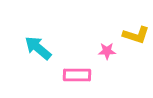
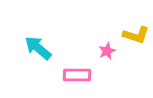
pink star: rotated 24 degrees counterclockwise
